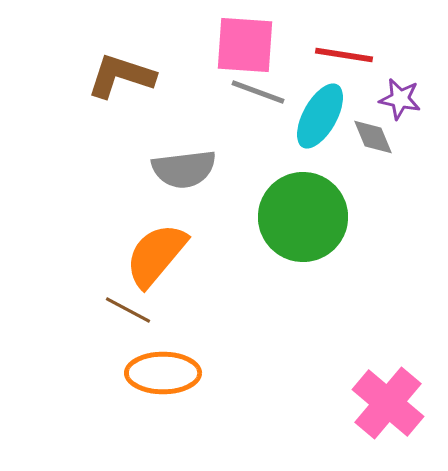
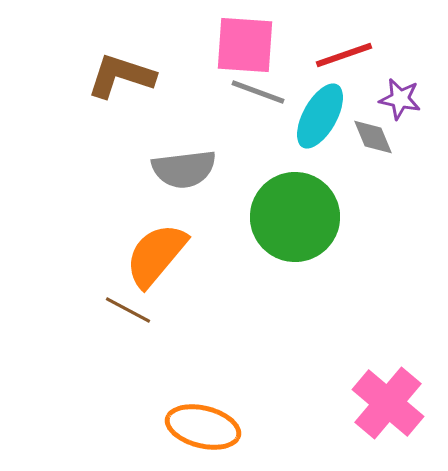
red line: rotated 28 degrees counterclockwise
green circle: moved 8 px left
orange ellipse: moved 40 px right, 54 px down; rotated 14 degrees clockwise
